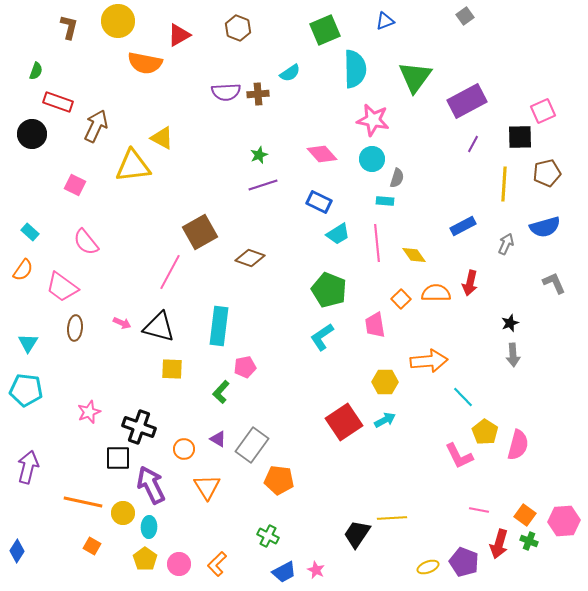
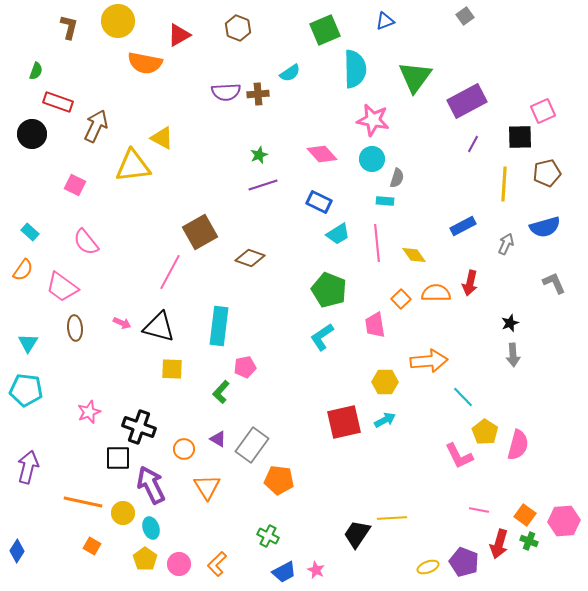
brown ellipse at (75, 328): rotated 10 degrees counterclockwise
red square at (344, 422): rotated 21 degrees clockwise
cyan ellipse at (149, 527): moved 2 px right, 1 px down; rotated 20 degrees counterclockwise
